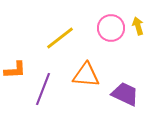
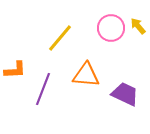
yellow arrow: rotated 24 degrees counterclockwise
yellow line: rotated 12 degrees counterclockwise
